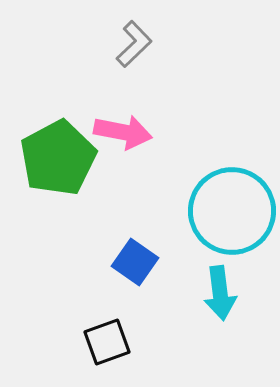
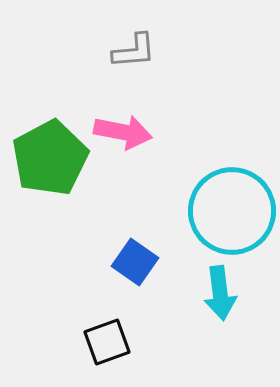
gray L-shape: moved 7 px down; rotated 39 degrees clockwise
green pentagon: moved 8 px left
